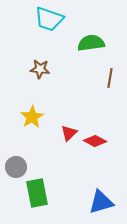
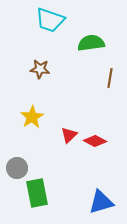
cyan trapezoid: moved 1 px right, 1 px down
red triangle: moved 2 px down
gray circle: moved 1 px right, 1 px down
